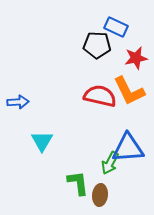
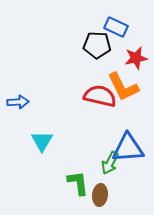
orange L-shape: moved 6 px left, 4 px up
